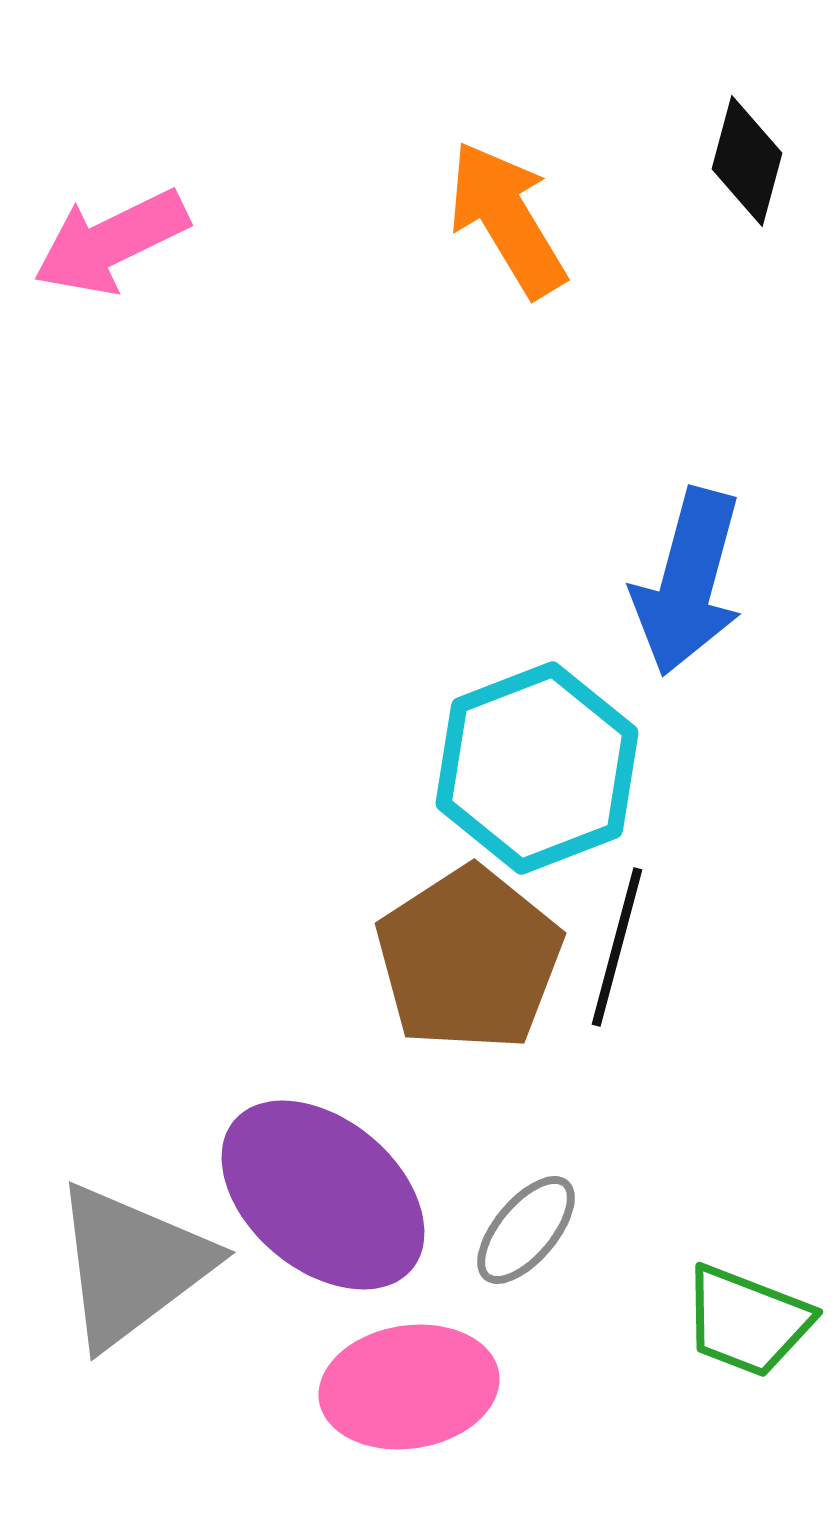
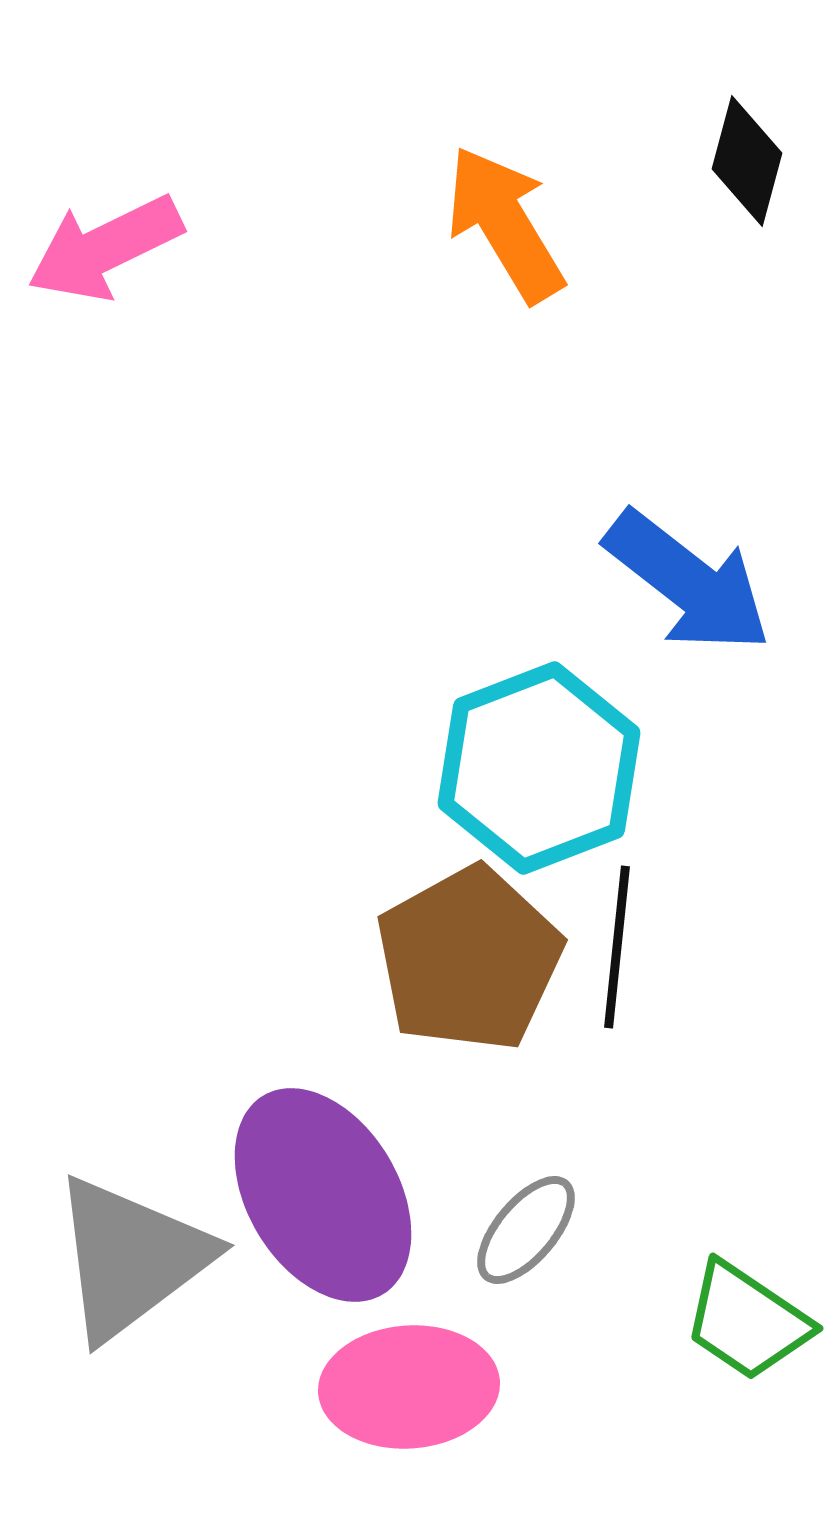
orange arrow: moved 2 px left, 5 px down
pink arrow: moved 6 px left, 6 px down
blue arrow: rotated 67 degrees counterclockwise
cyan hexagon: moved 2 px right
black line: rotated 9 degrees counterclockwise
brown pentagon: rotated 4 degrees clockwise
purple ellipse: rotated 19 degrees clockwise
gray triangle: moved 1 px left, 7 px up
green trapezoid: rotated 13 degrees clockwise
pink ellipse: rotated 5 degrees clockwise
